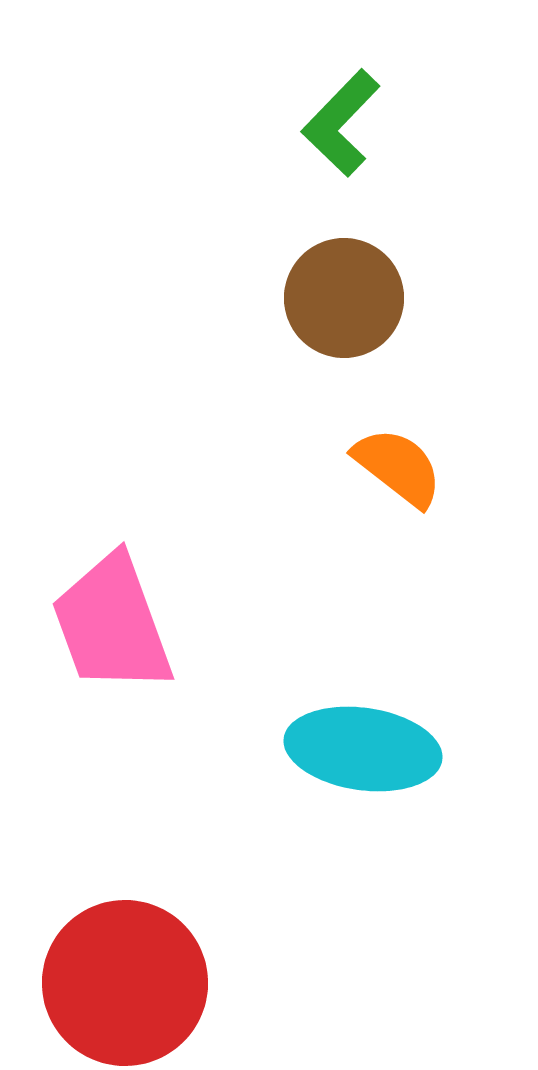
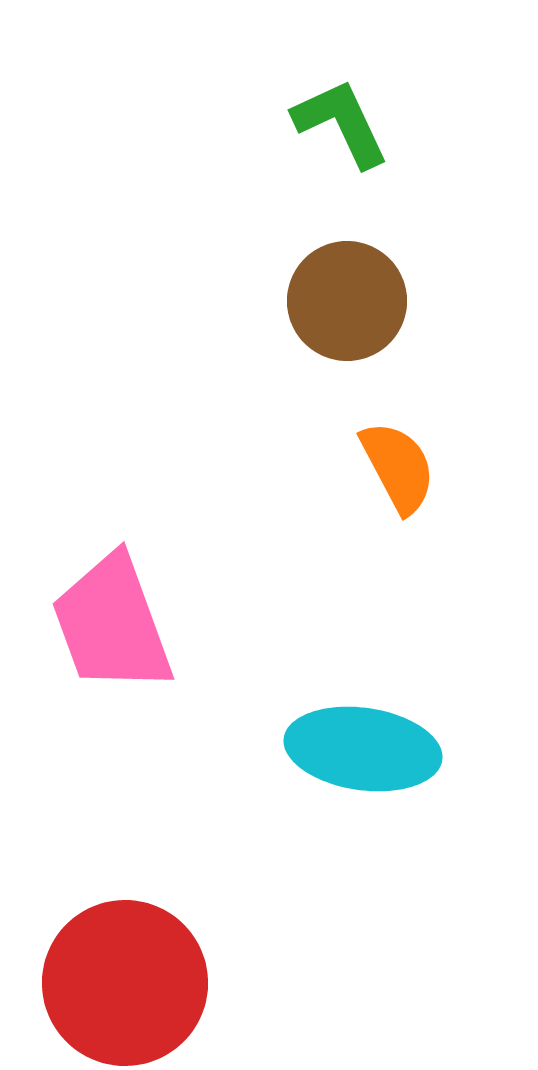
green L-shape: rotated 111 degrees clockwise
brown circle: moved 3 px right, 3 px down
orange semicircle: rotated 24 degrees clockwise
